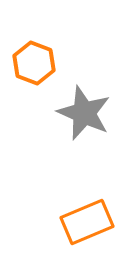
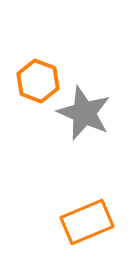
orange hexagon: moved 4 px right, 18 px down
